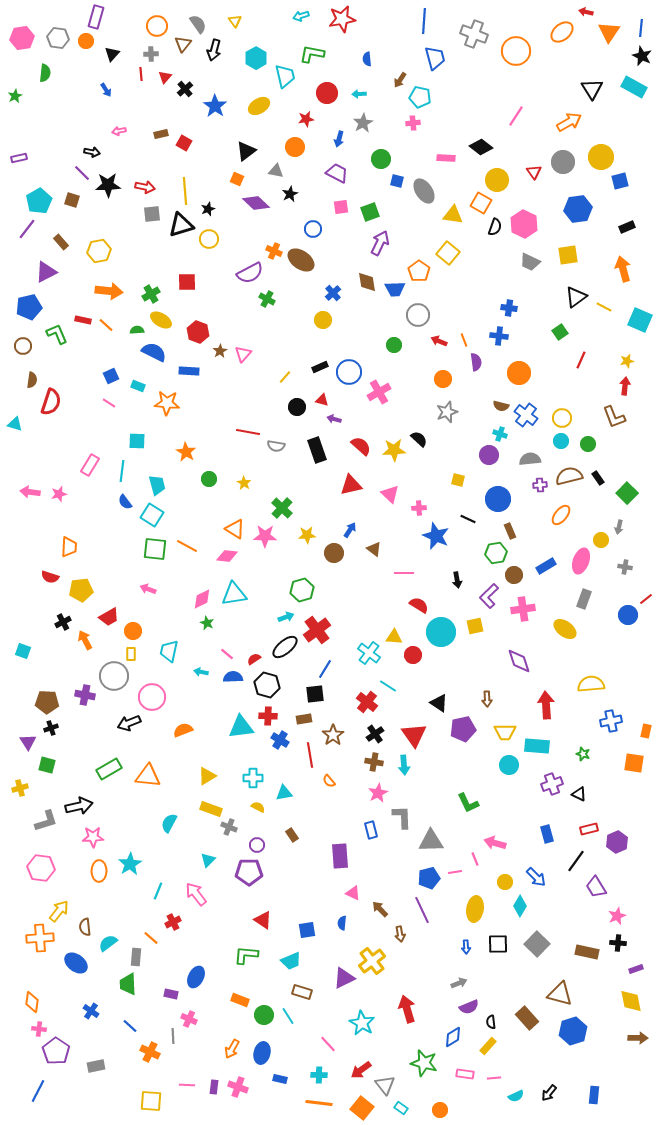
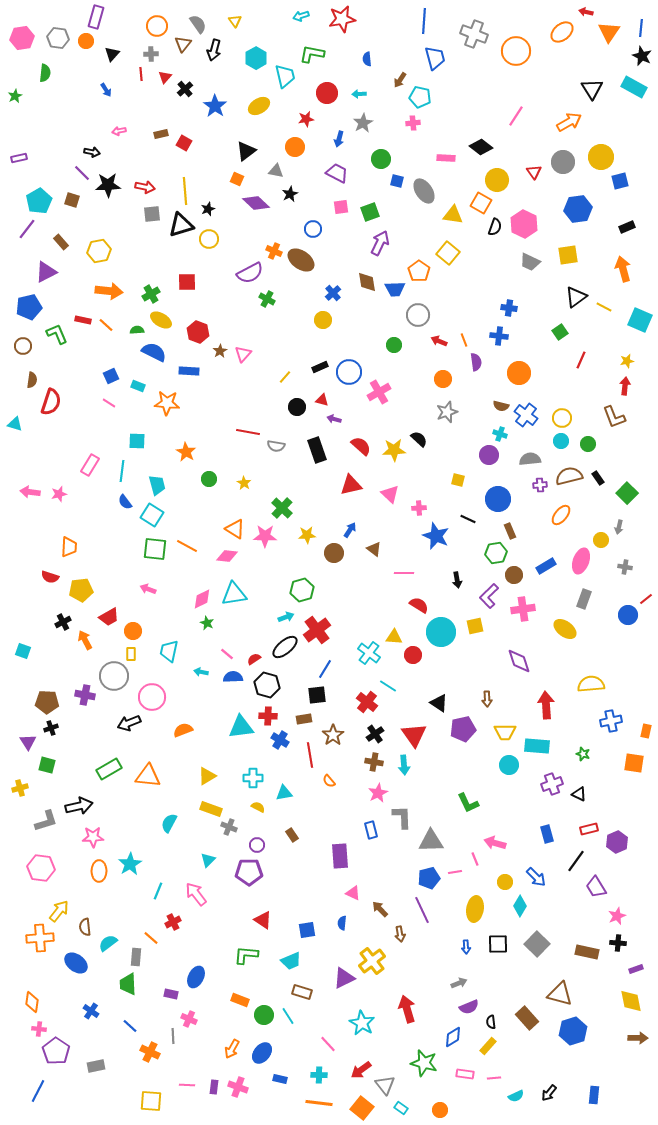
black square at (315, 694): moved 2 px right, 1 px down
blue ellipse at (262, 1053): rotated 25 degrees clockwise
